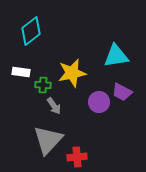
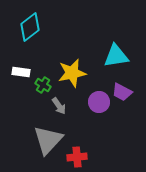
cyan diamond: moved 1 px left, 4 px up
green cross: rotated 28 degrees clockwise
gray arrow: moved 5 px right
